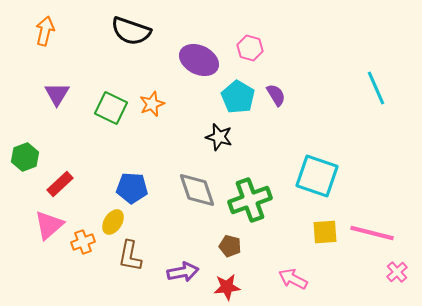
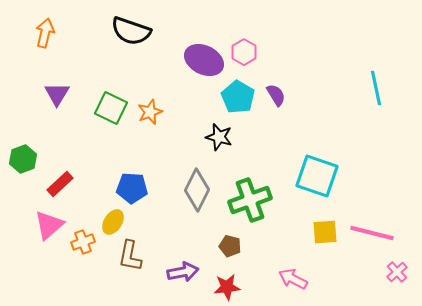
orange arrow: moved 2 px down
pink hexagon: moved 6 px left, 4 px down; rotated 15 degrees clockwise
purple ellipse: moved 5 px right
cyan line: rotated 12 degrees clockwise
orange star: moved 2 px left, 8 px down
green hexagon: moved 2 px left, 2 px down
gray diamond: rotated 45 degrees clockwise
